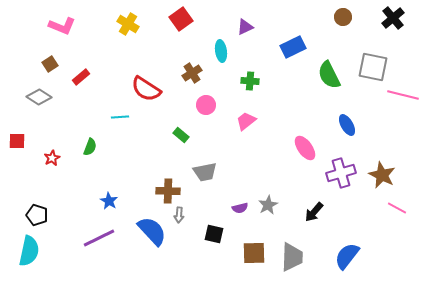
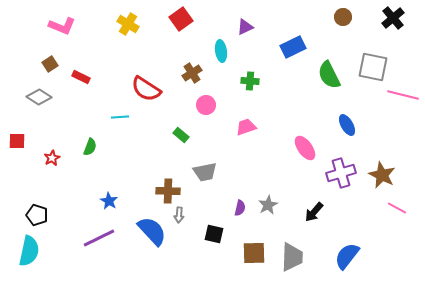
red rectangle at (81, 77): rotated 66 degrees clockwise
pink trapezoid at (246, 121): moved 6 px down; rotated 20 degrees clockwise
purple semicircle at (240, 208): rotated 63 degrees counterclockwise
